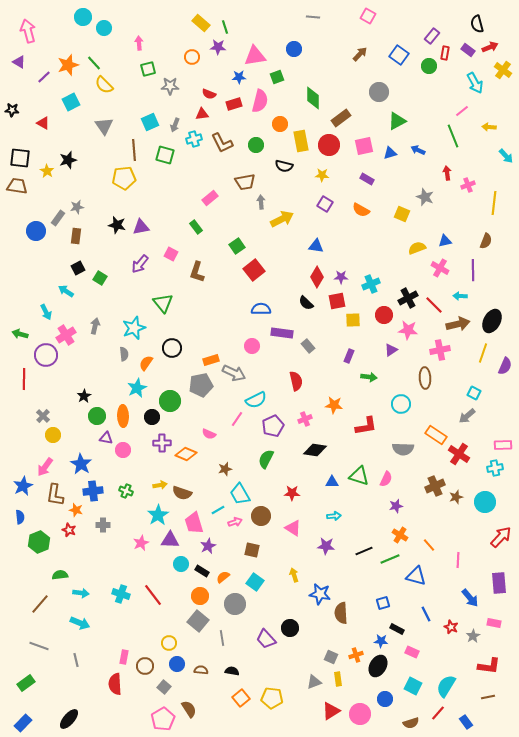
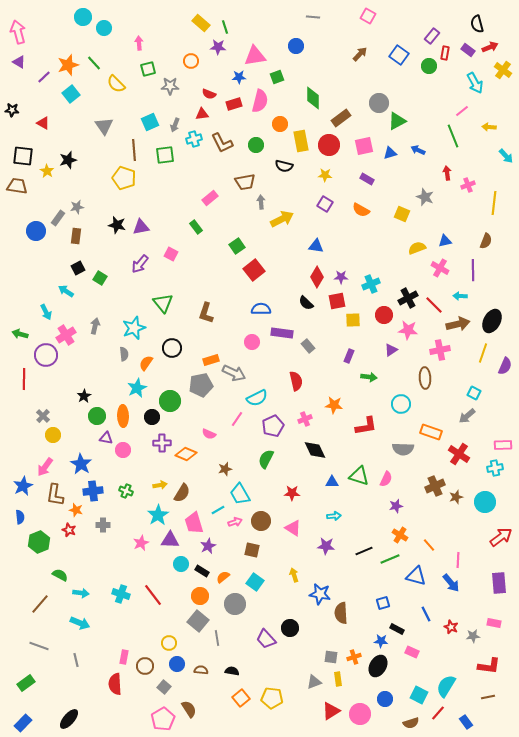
pink arrow at (28, 31): moved 10 px left, 1 px down
blue circle at (294, 49): moved 2 px right, 3 px up
orange circle at (192, 57): moved 1 px left, 4 px down
yellow semicircle at (104, 85): moved 12 px right, 1 px up
gray circle at (379, 92): moved 11 px down
cyan square at (71, 102): moved 8 px up; rotated 12 degrees counterclockwise
green square at (165, 155): rotated 24 degrees counterclockwise
black square at (20, 158): moved 3 px right, 2 px up
yellow star at (322, 175): moved 3 px right
yellow pentagon at (124, 178): rotated 25 degrees clockwise
brown L-shape at (197, 272): moved 9 px right, 41 px down
pink circle at (252, 346): moved 4 px up
cyan semicircle at (256, 400): moved 1 px right, 2 px up
orange rectangle at (436, 435): moved 5 px left, 3 px up; rotated 15 degrees counterclockwise
black diamond at (315, 450): rotated 55 degrees clockwise
brown semicircle at (182, 493): rotated 78 degrees counterclockwise
brown circle at (261, 516): moved 5 px down
red arrow at (501, 537): rotated 10 degrees clockwise
green semicircle at (60, 575): rotated 35 degrees clockwise
blue arrow at (470, 598): moved 19 px left, 15 px up
gray star at (473, 636): rotated 24 degrees clockwise
gray line at (222, 638): moved 5 px left
orange cross at (356, 655): moved 2 px left, 2 px down
gray square at (331, 657): rotated 16 degrees counterclockwise
cyan square at (413, 686): moved 6 px right, 9 px down
